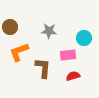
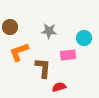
red semicircle: moved 14 px left, 11 px down
